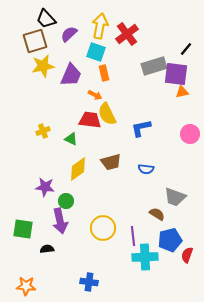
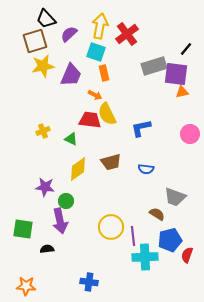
yellow circle: moved 8 px right, 1 px up
